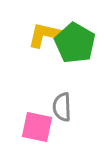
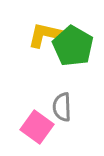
green pentagon: moved 2 px left, 3 px down
pink square: rotated 24 degrees clockwise
